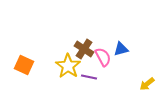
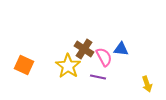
blue triangle: rotated 21 degrees clockwise
pink semicircle: moved 1 px right
purple line: moved 9 px right
yellow arrow: rotated 70 degrees counterclockwise
